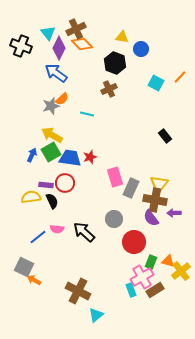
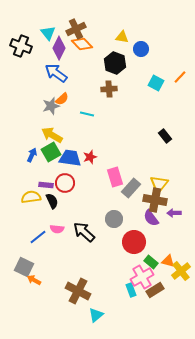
brown cross at (109, 89): rotated 21 degrees clockwise
gray rectangle at (131, 188): rotated 18 degrees clockwise
green rectangle at (151, 262): rotated 72 degrees counterclockwise
